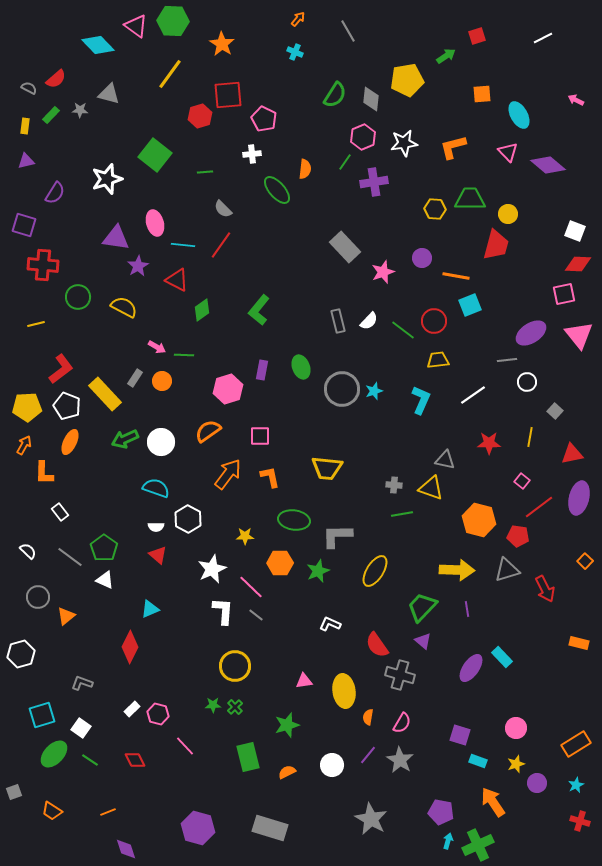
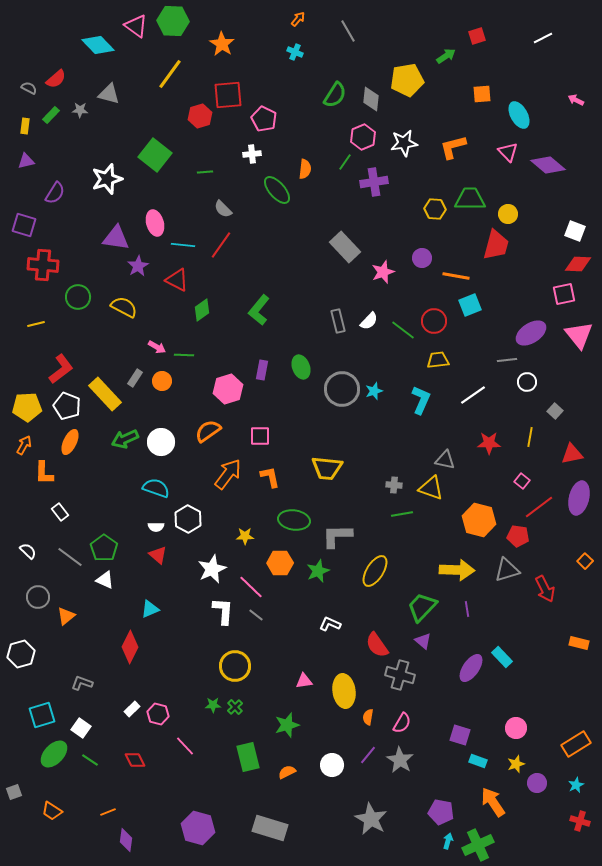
purple diamond at (126, 849): moved 9 px up; rotated 25 degrees clockwise
